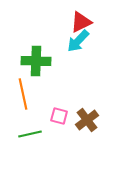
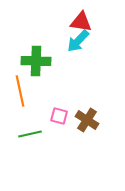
red triangle: rotated 35 degrees clockwise
orange line: moved 3 px left, 3 px up
brown cross: rotated 20 degrees counterclockwise
